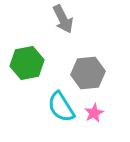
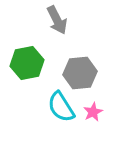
gray arrow: moved 6 px left, 1 px down
gray hexagon: moved 8 px left
pink star: moved 1 px left, 1 px up
